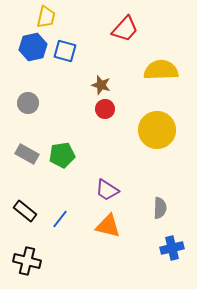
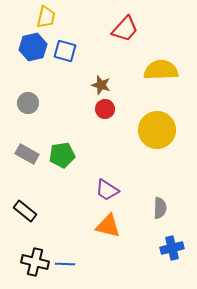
blue line: moved 5 px right, 45 px down; rotated 54 degrees clockwise
black cross: moved 8 px right, 1 px down
